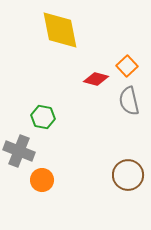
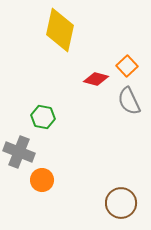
yellow diamond: rotated 24 degrees clockwise
gray semicircle: rotated 12 degrees counterclockwise
gray cross: moved 1 px down
brown circle: moved 7 px left, 28 px down
